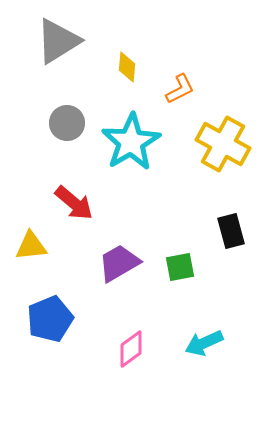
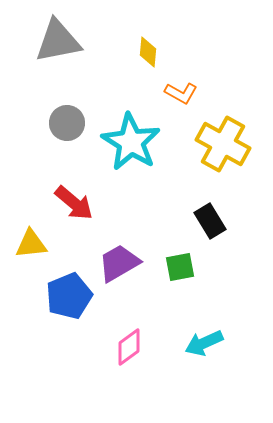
gray triangle: rotated 21 degrees clockwise
yellow diamond: moved 21 px right, 15 px up
orange L-shape: moved 1 px right, 4 px down; rotated 56 degrees clockwise
cyan star: rotated 10 degrees counterclockwise
black rectangle: moved 21 px left, 10 px up; rotated 16 degrees counterclockwise
yellow triangle: moved 2 px up
blue pentagon: moved 19 px right, 23 px up
pink diamond: moved 2 px left, 2 px up
